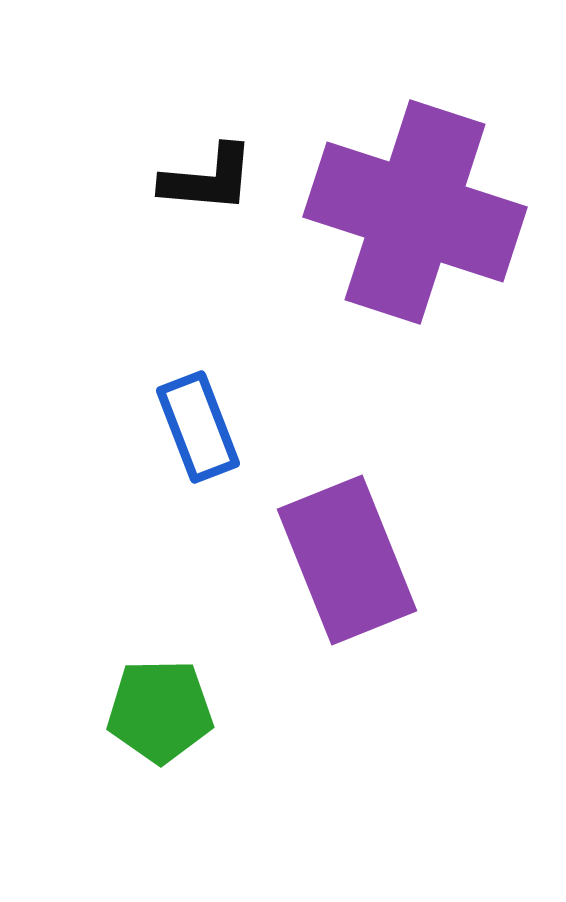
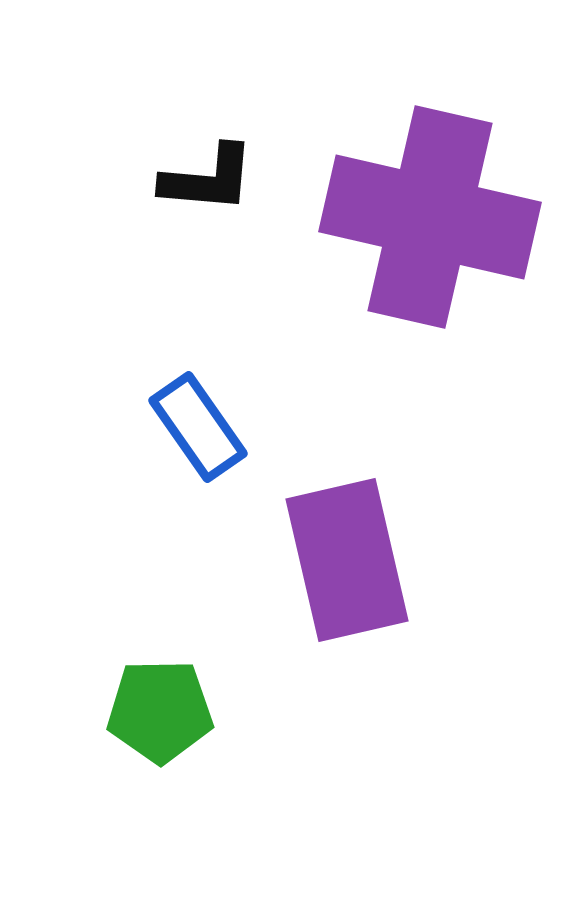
purple cross: moved 15 px right, 5 px down; rotated 5 degrees counterclockwise
blue rectangle: rotated 14 degrees counterclockwise
purple rectangle: rotated 9 degrees clockwise
